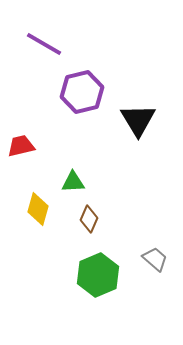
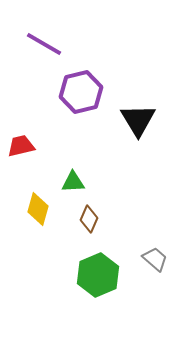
purple hexagon: moved 1 px left
